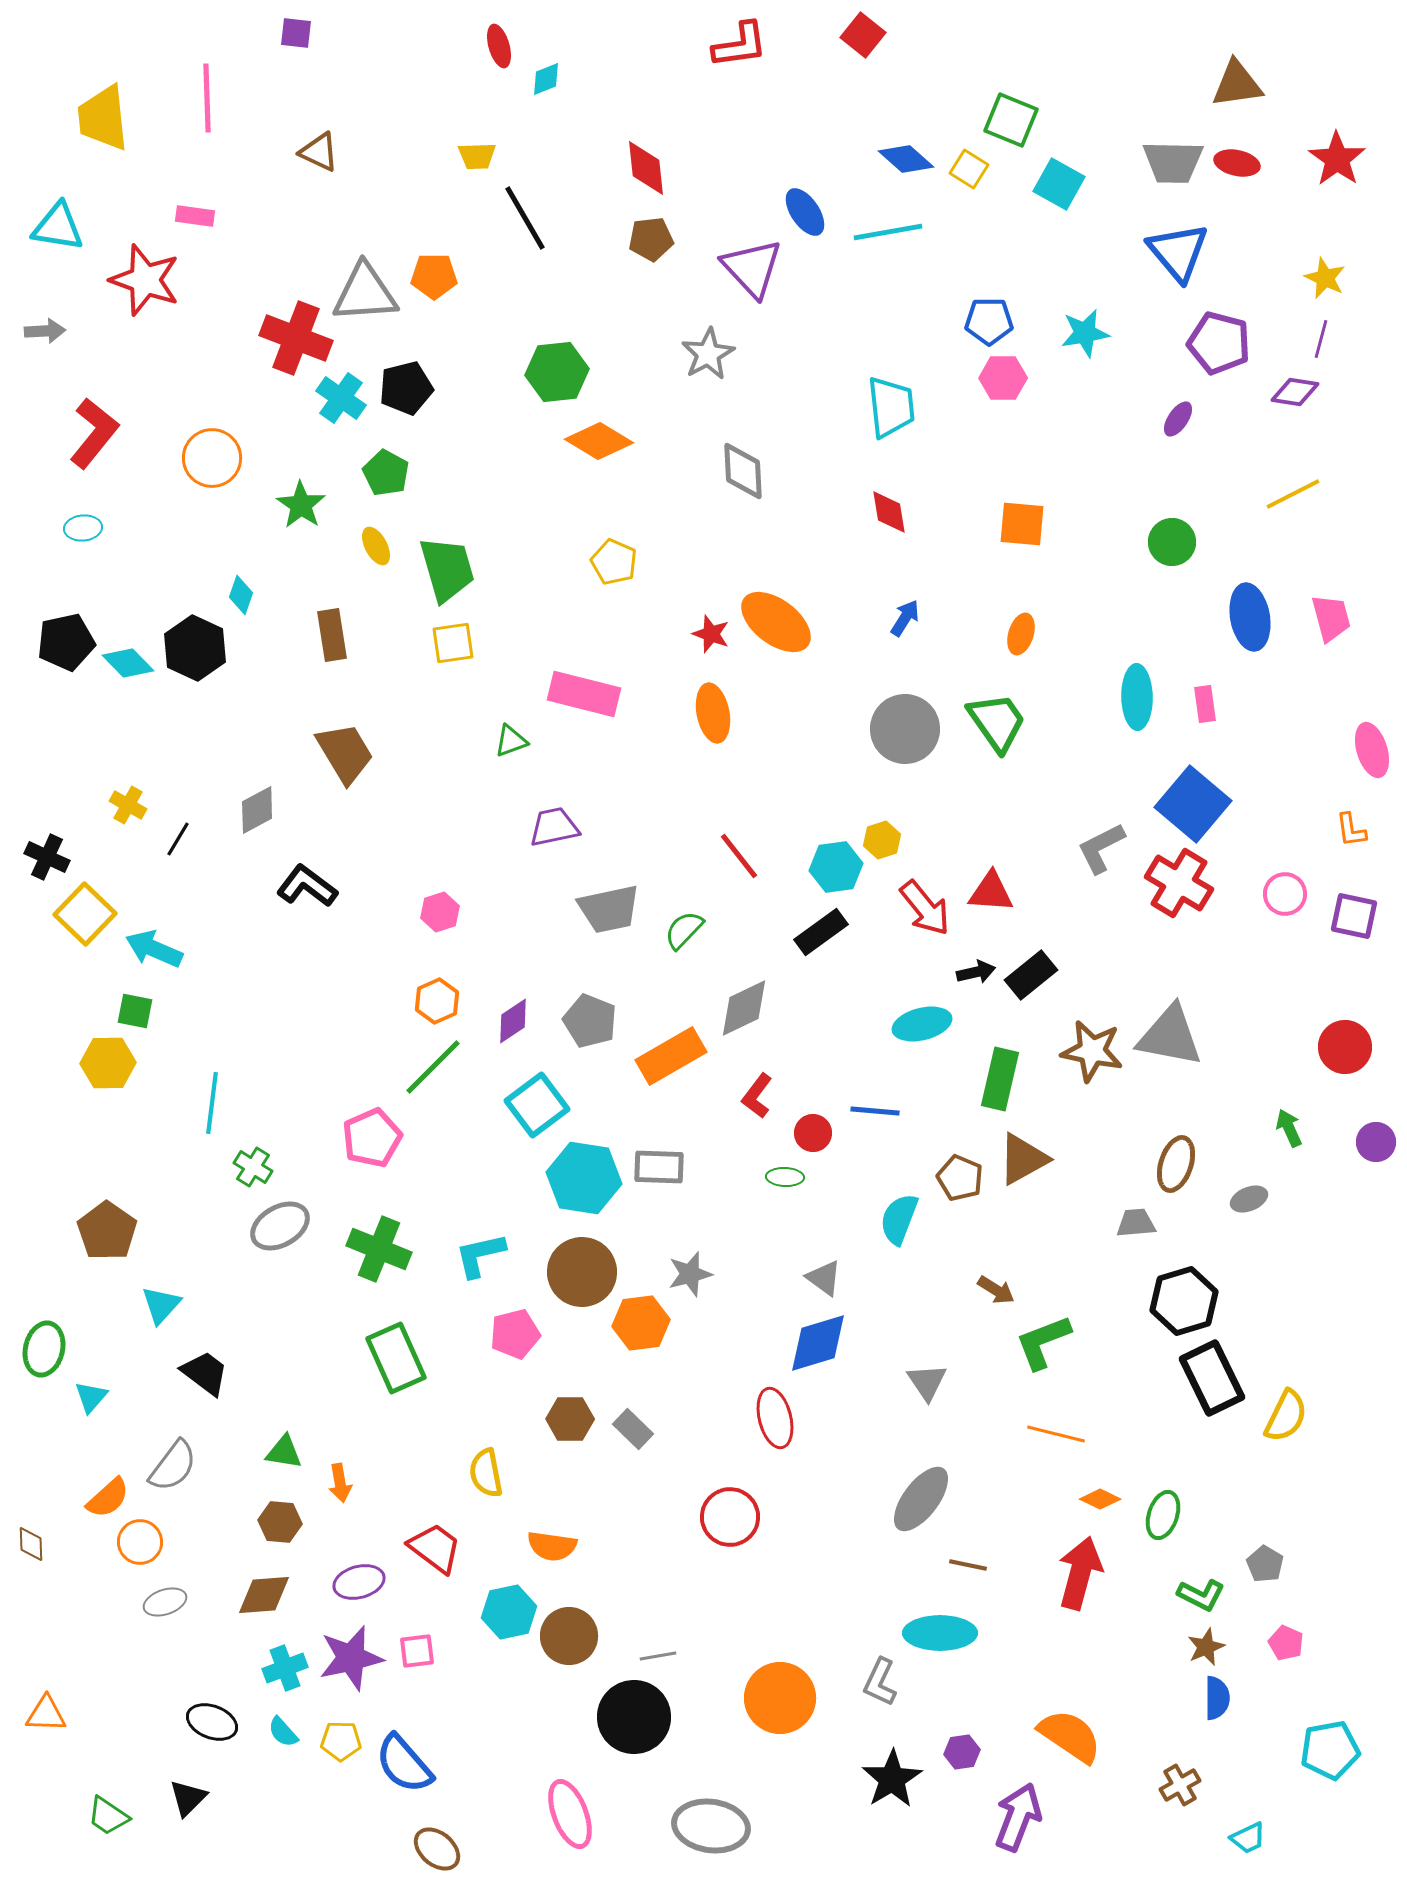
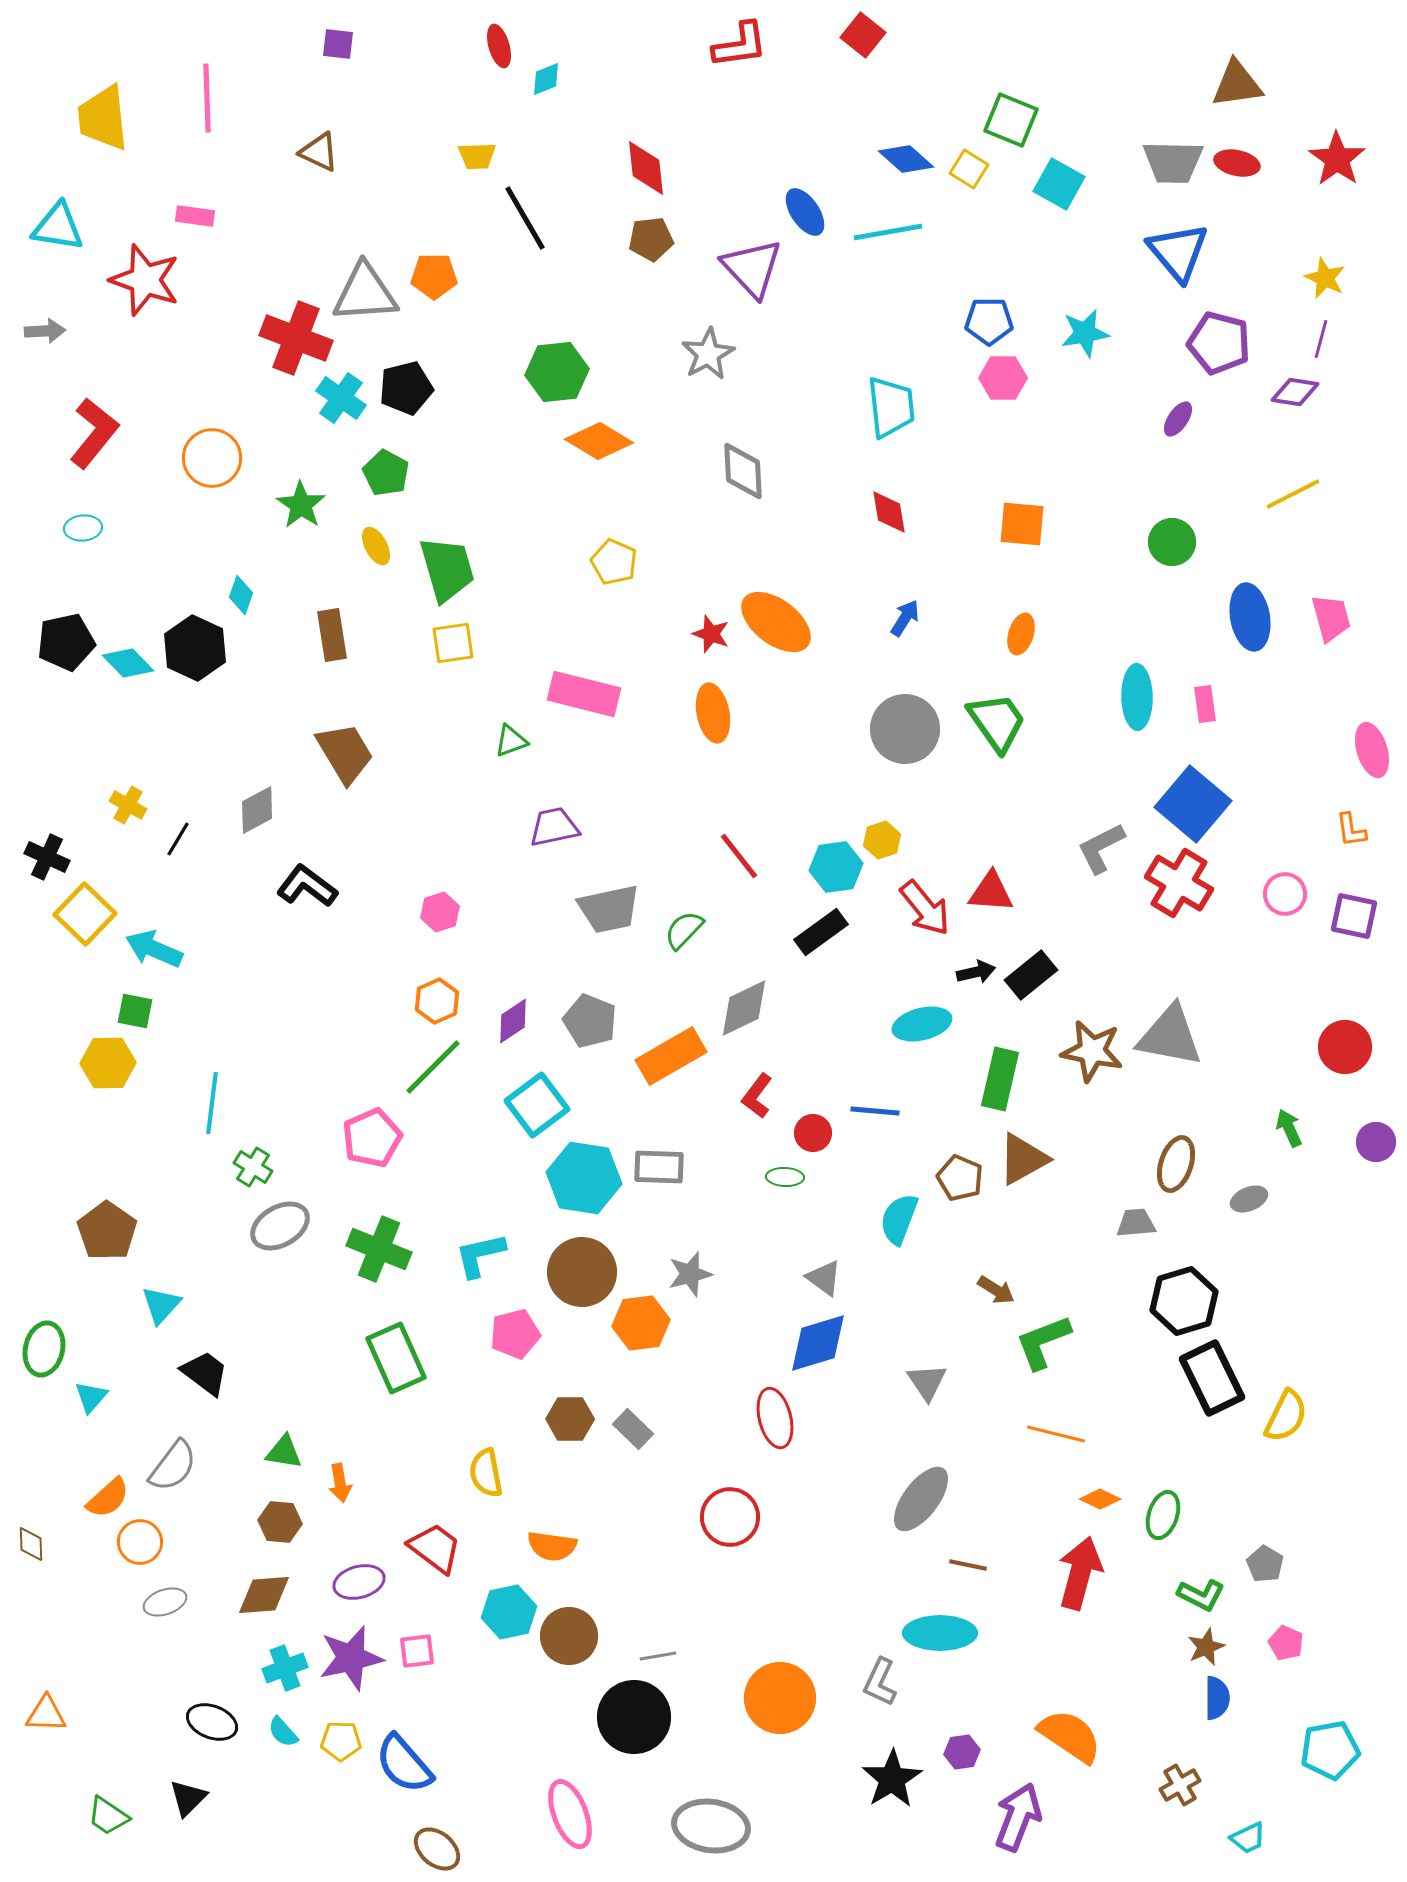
purple square at (296, 33): moved 42 px right, 11 px down
